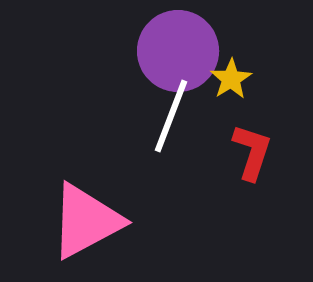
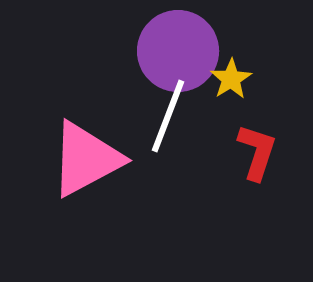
white line: moved 3 px left
red L-shape: moved 5 px right
pink triangle: moved 62 px up
